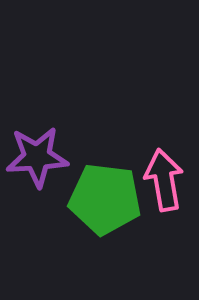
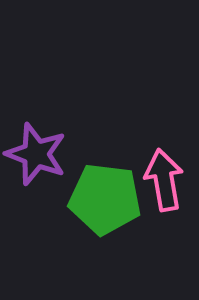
purple star: moved 1 px left, 3 px up; rotated 24 degrees clockwise
